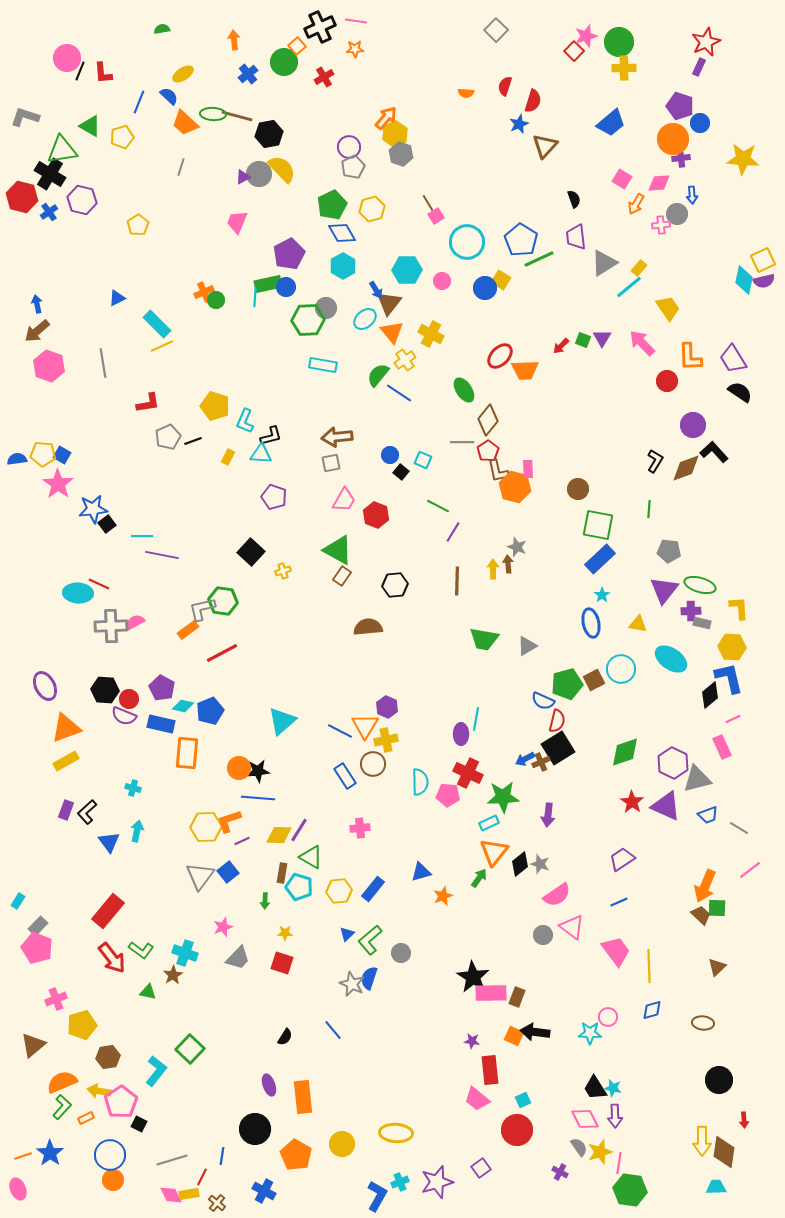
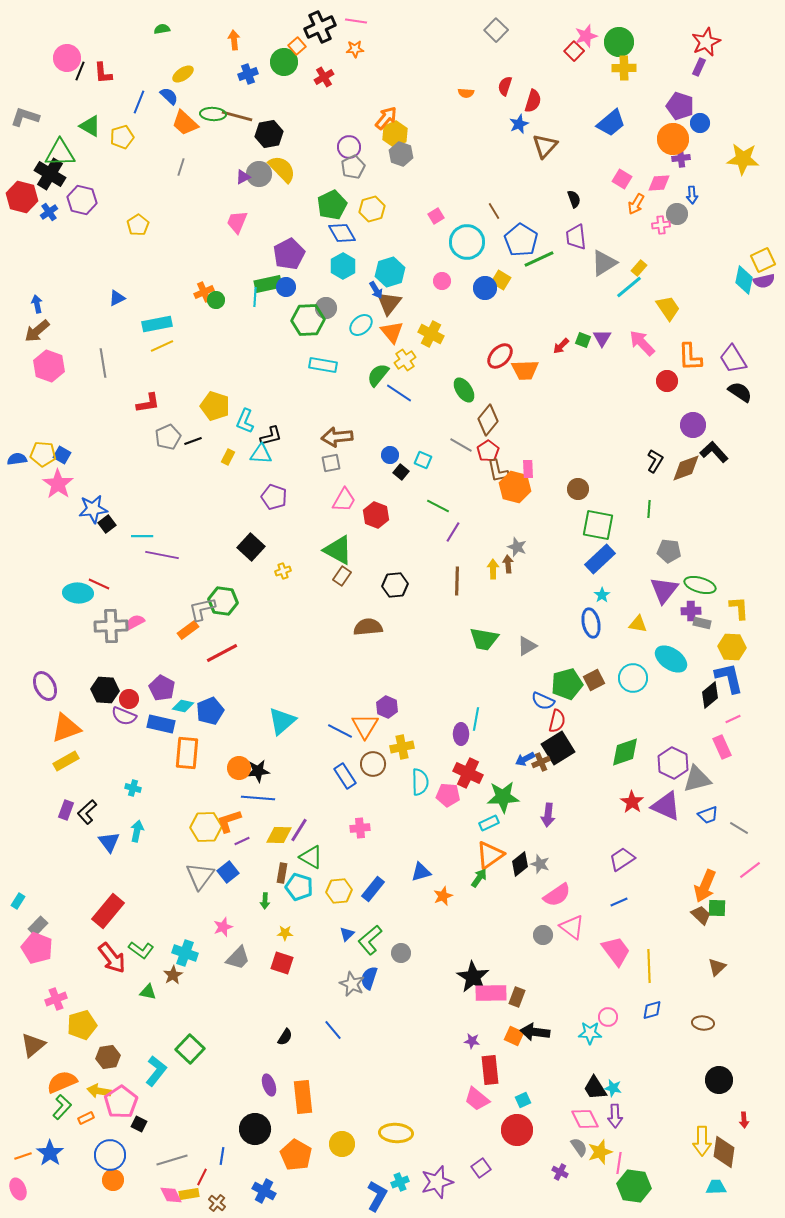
blue cross at (248, 74): rotated 18 degrees clockwise
green triangle at (62, 150): moved 2 px left, 3 px down; rotated 8 degrees clockwise
brown line at (428, 203): moved 66 px right, 8 px down
cyan hexagon at (407, 270): moved 17 px left, 2 px down; rotated 16 degrees counterclockwise
cyan ellipse at (365, 319): moved 4 px left, 6 px down
cyan rectangle at (157, 324): rotated 56 degrees counterclockwise
gray line at (462, 442): moved 1 px left, 3 px down; rotated 30 degrees clockwise
black square at (251, 552): moved 5 px up
cyan circle at (621, 669): moved 12 px right, 9 px down
yellow cross at (386, 740): moved 16 px right, 7 px down
orange triangle at (494, 852): moved 4 px left, 3 px down; rotated 16 degrees clockwise
green hexagon at (630, 1190): moved 4 px right, 4 px up
